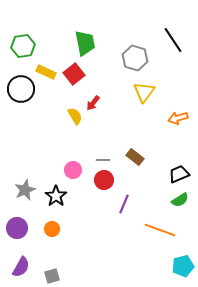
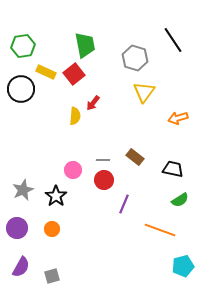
green trapezoid: moved 2 px down
yellow semicircle: rotated 36 degrees clockwise
black trapezoid: moved 6 px left, 5 px up; rotated 35 degrees clockwise
gray star: moved 2 px left
